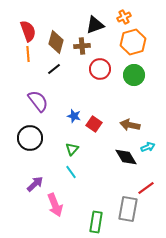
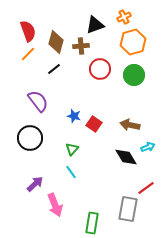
brown cross: moved 1 px left
orange line: rotated 49 degrees clockwise
green rectangle: moved 4 px left, 1 px down
